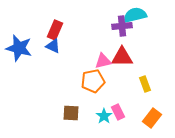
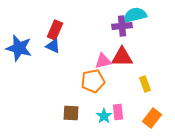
pink rectangle: rotated 21 degrees clockwise
